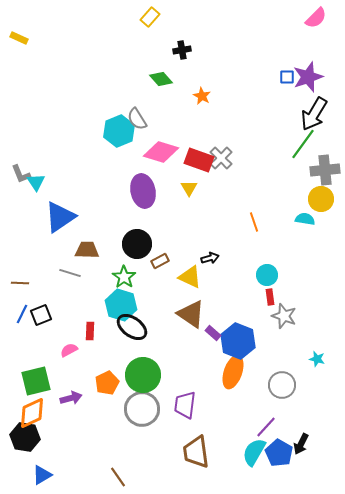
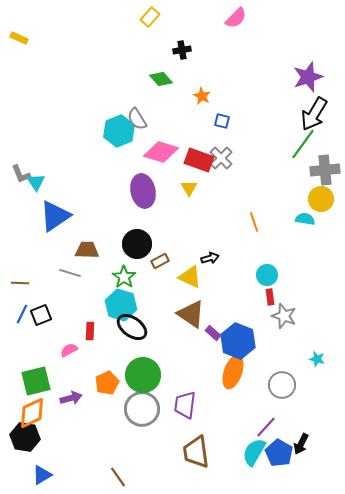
pink semicircle at (316, 18): moved 80 px left
blue square at (287, 77): moved 65 px left, 44 px down; rotated 14 degrees clockwise
blue triangle at (60, 217): moved 5 px left, 1 px up
